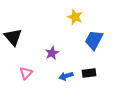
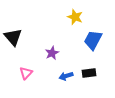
blue trapezoid: moved 1 px left
